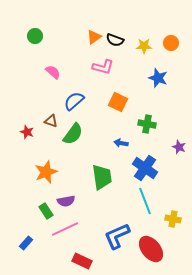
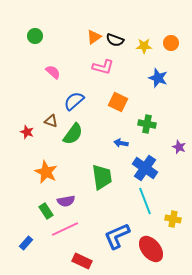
orange star: rotated 25 degrees counterclockwise
